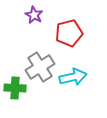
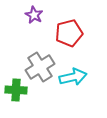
green cross: moved 1 px right, 2 px down
